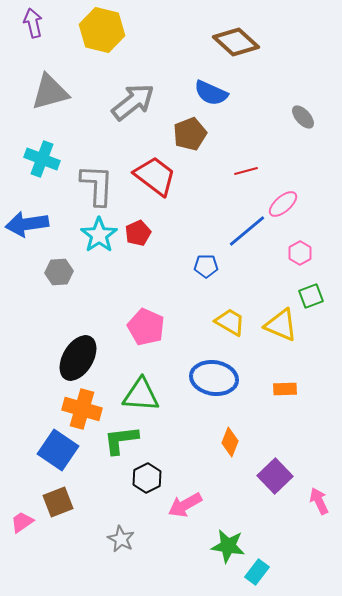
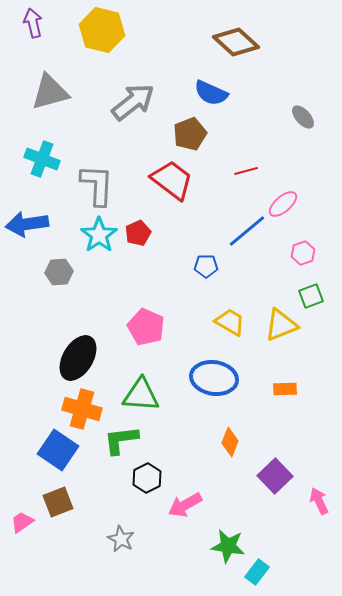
red trapezoid at (155, 176): moved 17 px right, 4 px down
pink hexagon at (300, 253): moved 3 px right; rotated 10 degrees clockwise
yellow triangle at (281, 325): rotated 45 degrees counterclockwise
